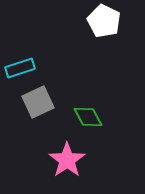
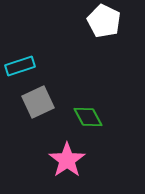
cyan rectangle: moved 2 px up
